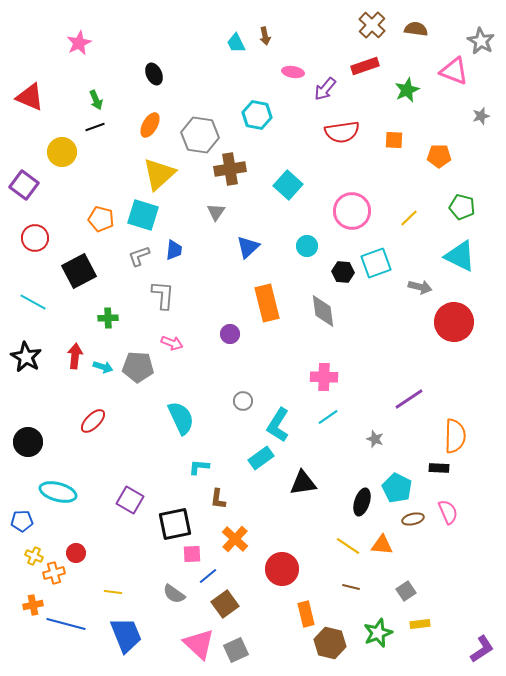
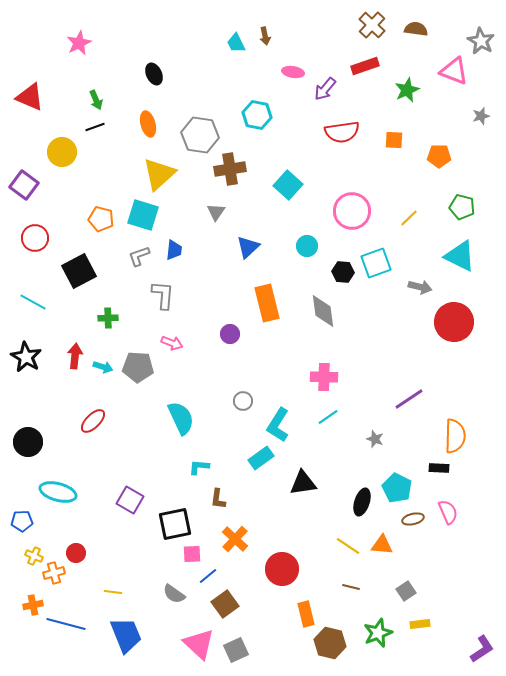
orange ellipse at (150, 125): moved 2 px left, 1 px up; rotated 45 degrees counterclockwise
